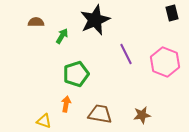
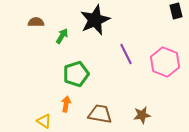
black rectangle: moved 4 px right, 2 px up
yellow triangle: rotated 14 degrees clockwise
